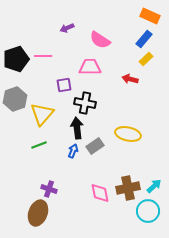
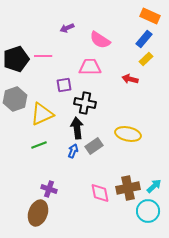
yellow triangle: rotated 25 degrees clockwise
gray rectangle: moved 1 px left
